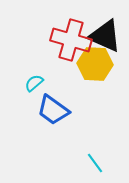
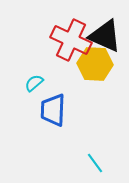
red cross: rotated 9 degrees clockwise
blue trapezoid: rotated 56 degrees clockwise
